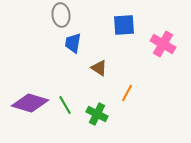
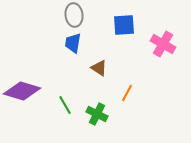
gray ellipse: moved 13 px right
purple diamond: moved 8 px left, 12 px up
